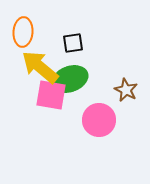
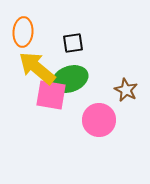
yellow arrow: moved 3 px left, 1 px down
